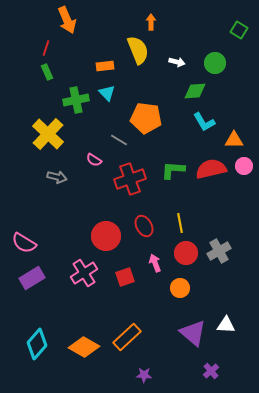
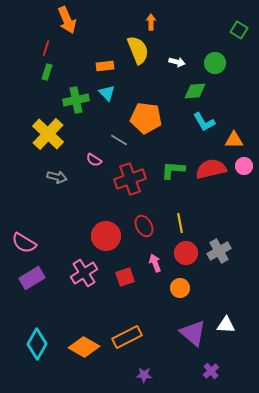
green rectangle at (47, 72): rotated 42 degrees clockwise
orange rectangle at (127, 337): rotated 16 degrees clockwise
cyan diamond at (37, 344): rotated 12 degrees counterclockwise
